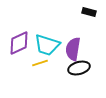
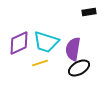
black rectangle: rotated 24 degrees counterclockwise
cyan trapezoid: moved 1 px left, 3 px up
black ellipse: rotated 15 degrees counterclockwise
